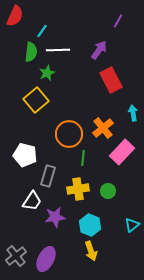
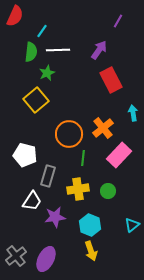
pink rectangle: moved 3 px left, 3 px down
